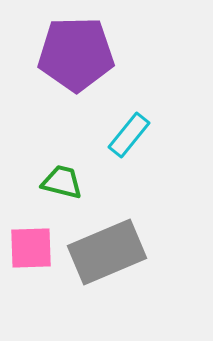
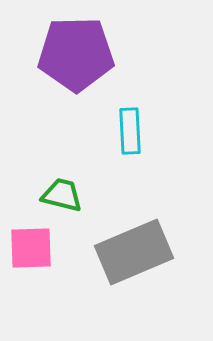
cyan rectangle: moved 1 px right, 4 px up; rotated 42 degrees counterclockwise
green trapezoid: moved 13 px down
gray rectangle: moved 27 px right
